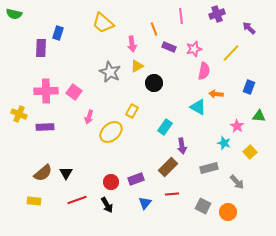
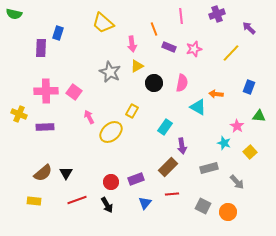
pink semicircle at (204, 71): moved 22 px left, 12 px down
pink arrow at (89, 117): rotated 136 degrees clockwise
